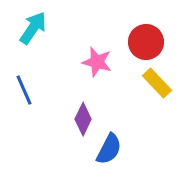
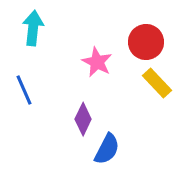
cyan arrow: rotated 28 degrees counterclockwise
pink star: rotated 12 degrees clockwise
blue semicircle: moved 2 px left
